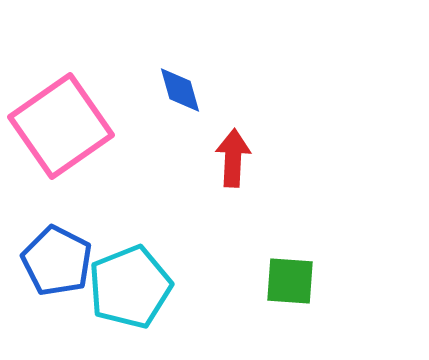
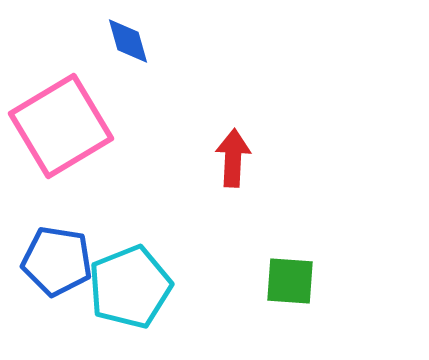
blue diamond: moved 52 px left, 49 px up
pink square: rotated 4 degrees clockwise
blue pentagon: rotated 18 degrees counterclockwise
